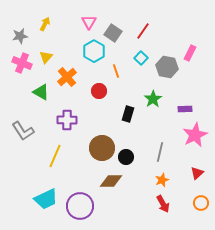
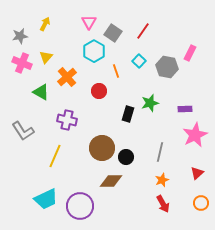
cyan square: moved 2 px left, 3 px down
green star: moved 3 px left, 4 px down; rotated 18 degrees clockwise
purple cross: rotated 12 degrees clockwise
